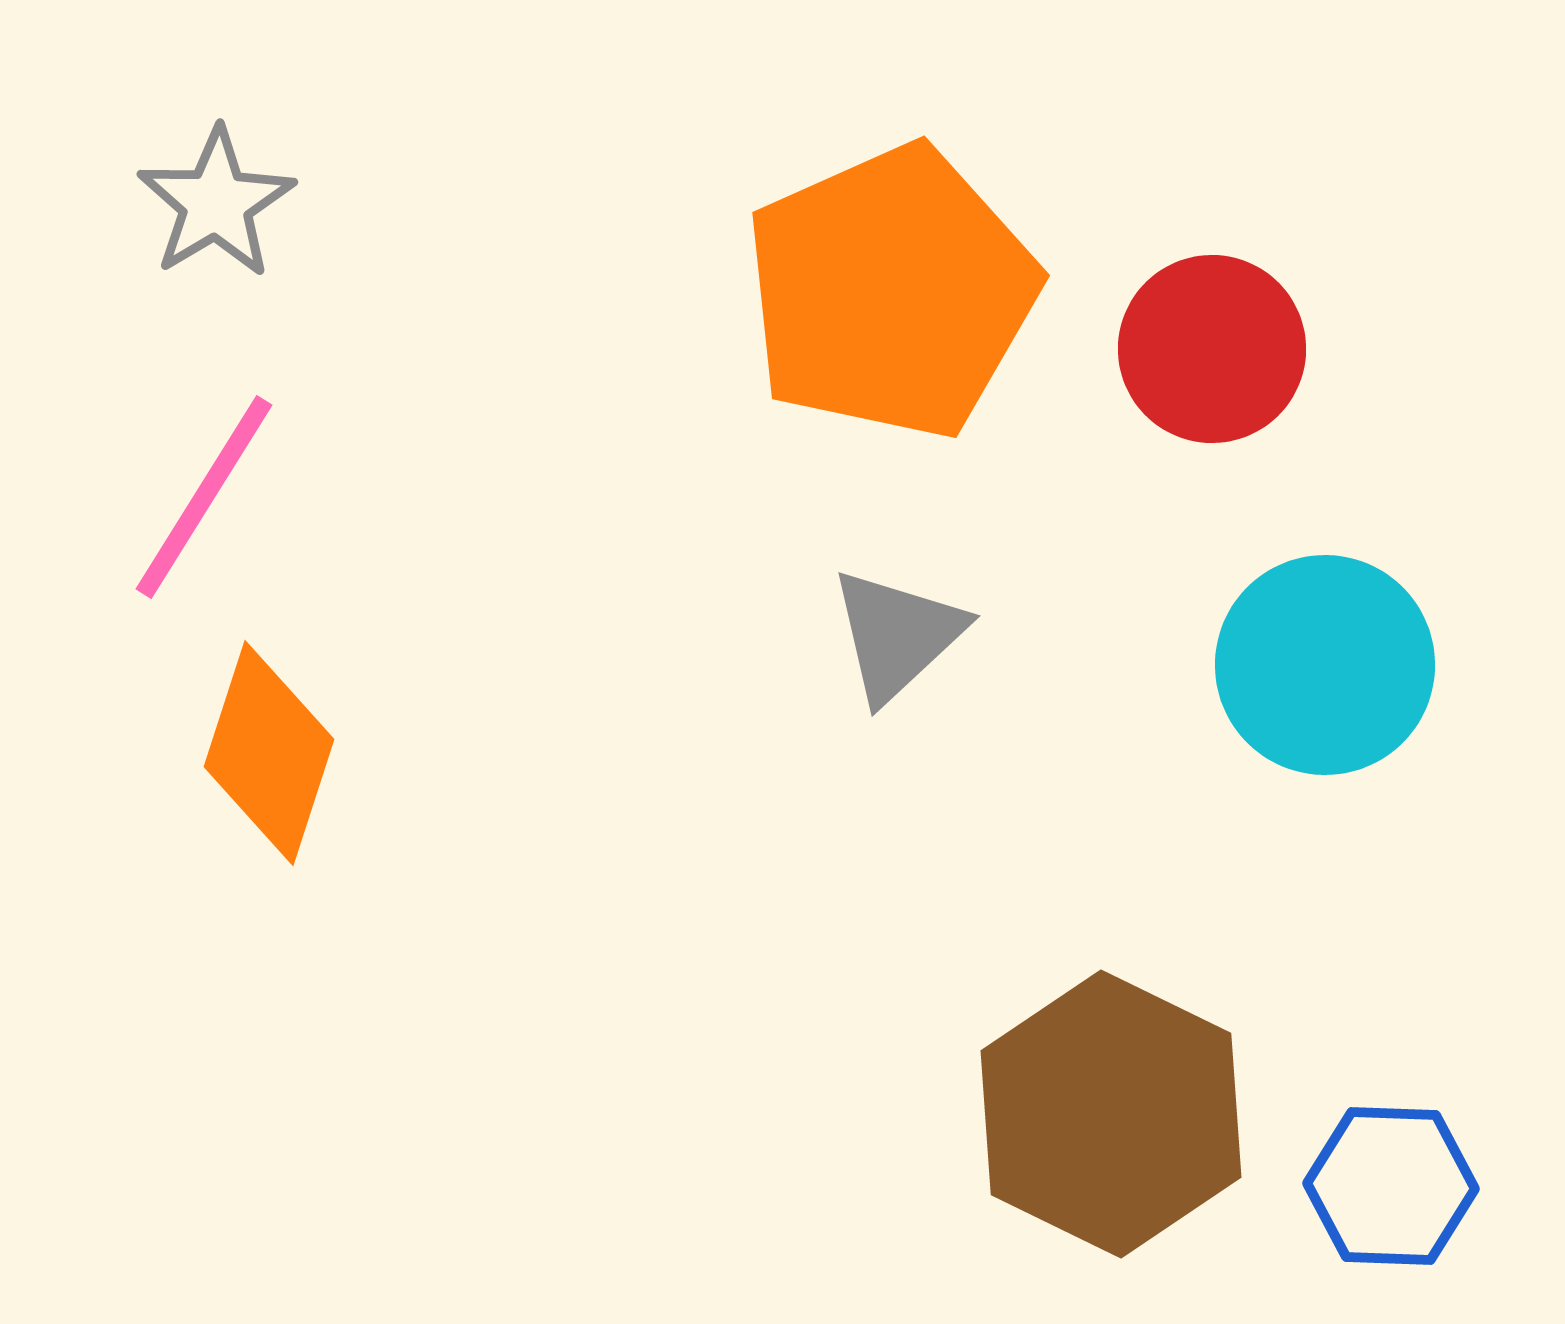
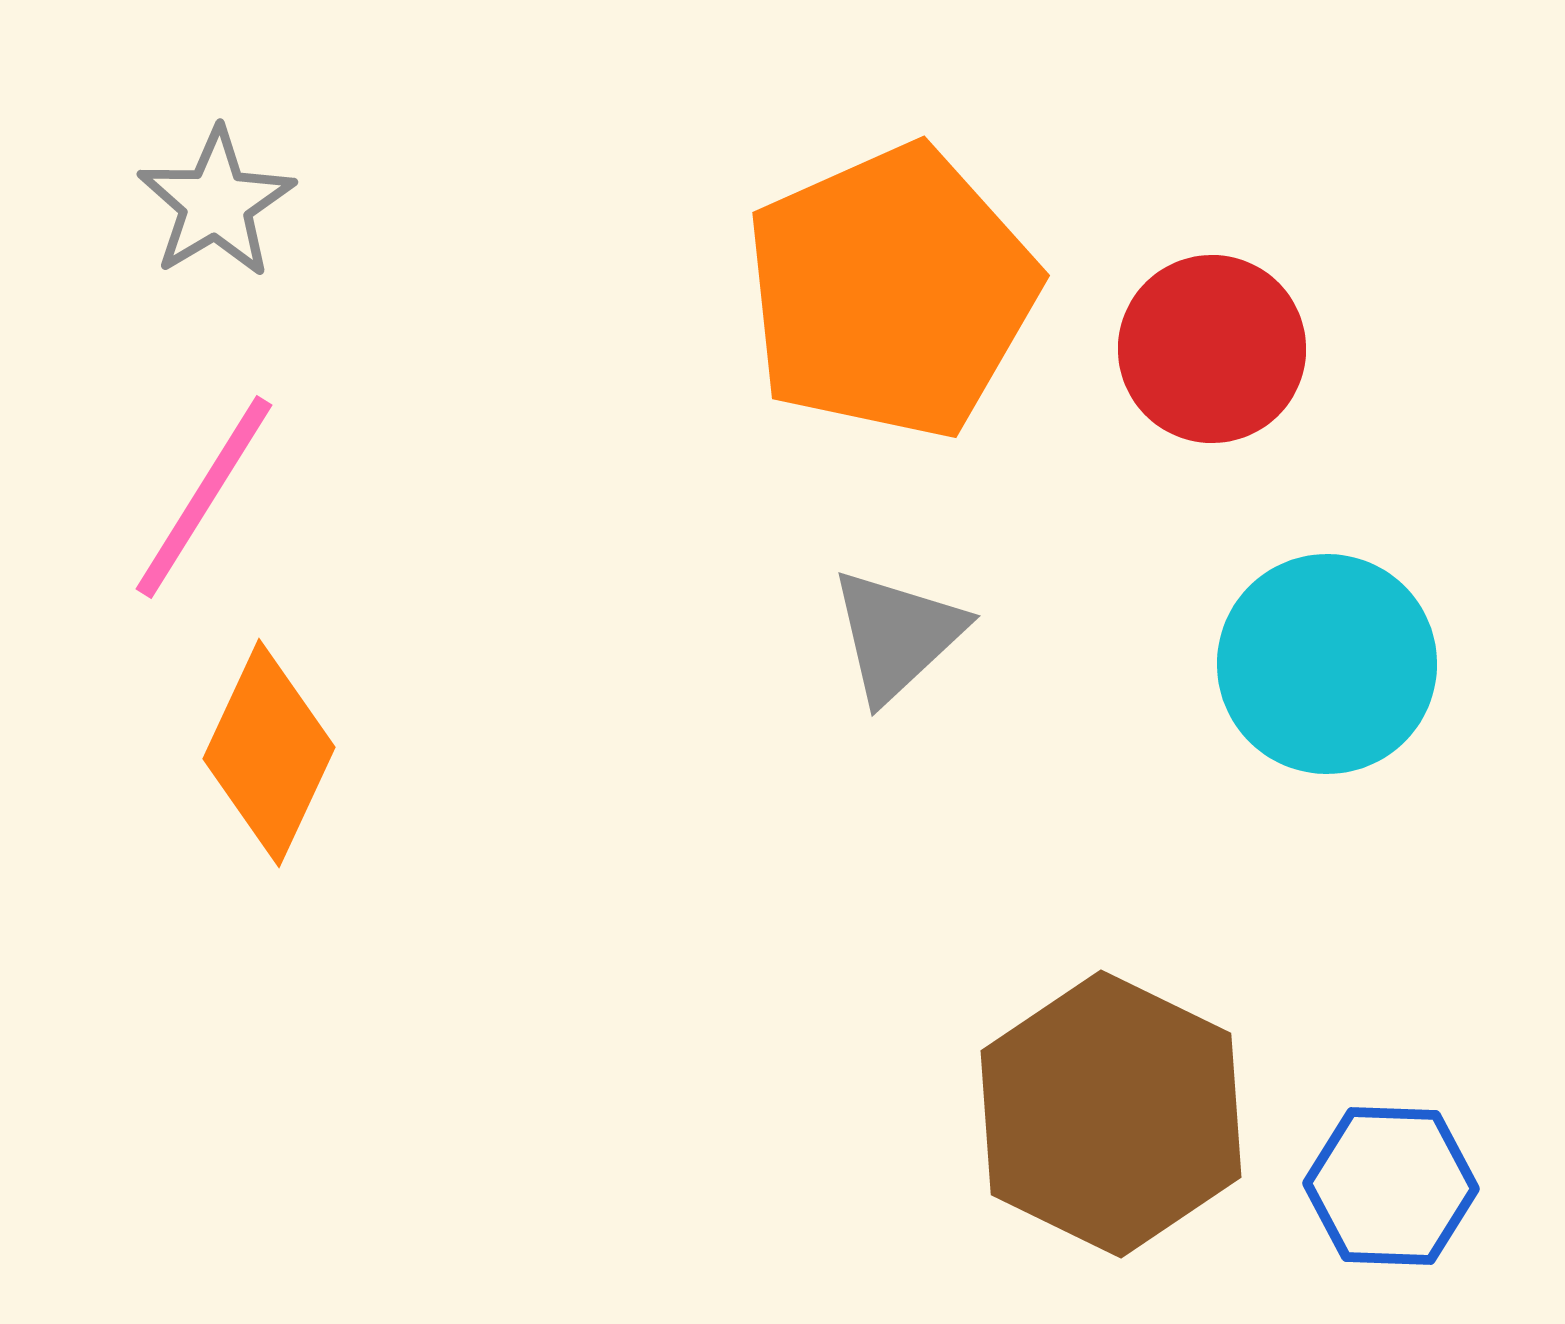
cyan circle: moved 2 px right, 1 px up
orange diamond: rotated 7 degrees clockwise
